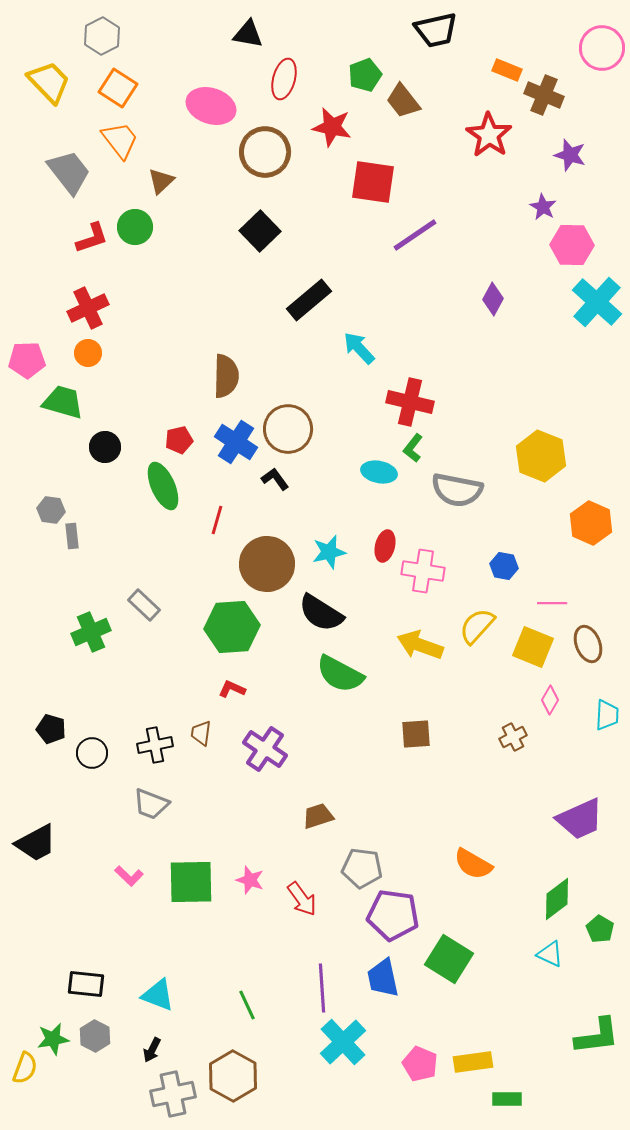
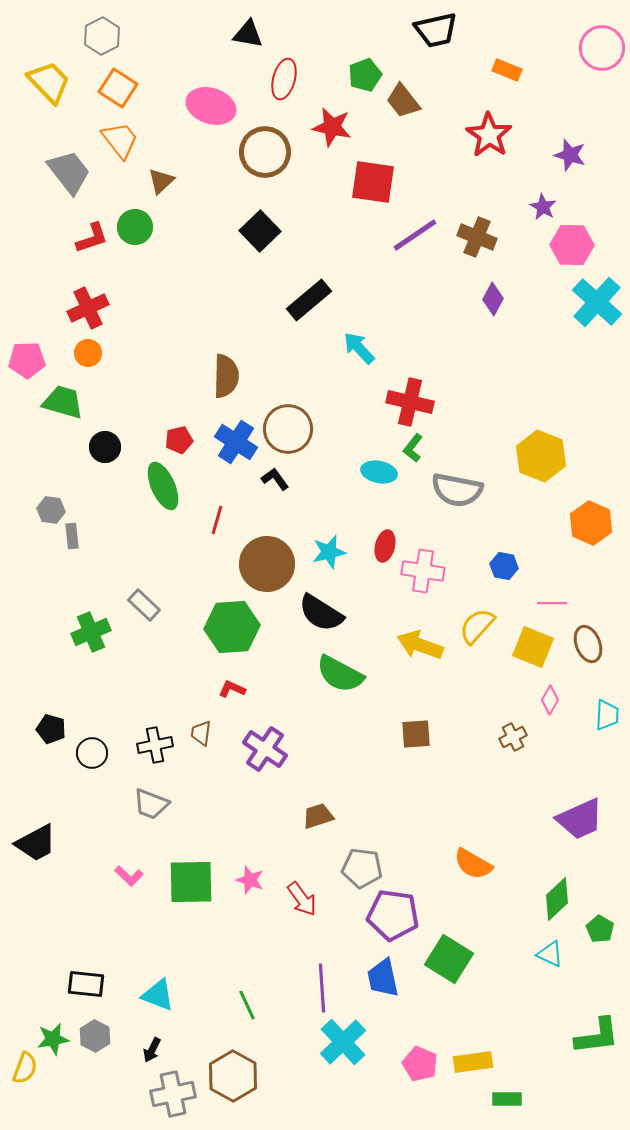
brown cross at (544, 95): moved 67 px left, 142 px down
green diamond at (557, 899): rotated 6 degrees counterclockwise
